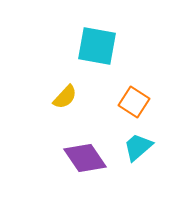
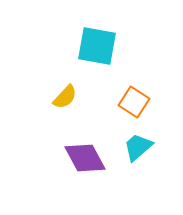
purple diamond: rotated 6 degrees clockwise
